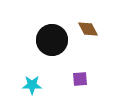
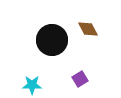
purple square: rotated 28 degrees counterclockwise
